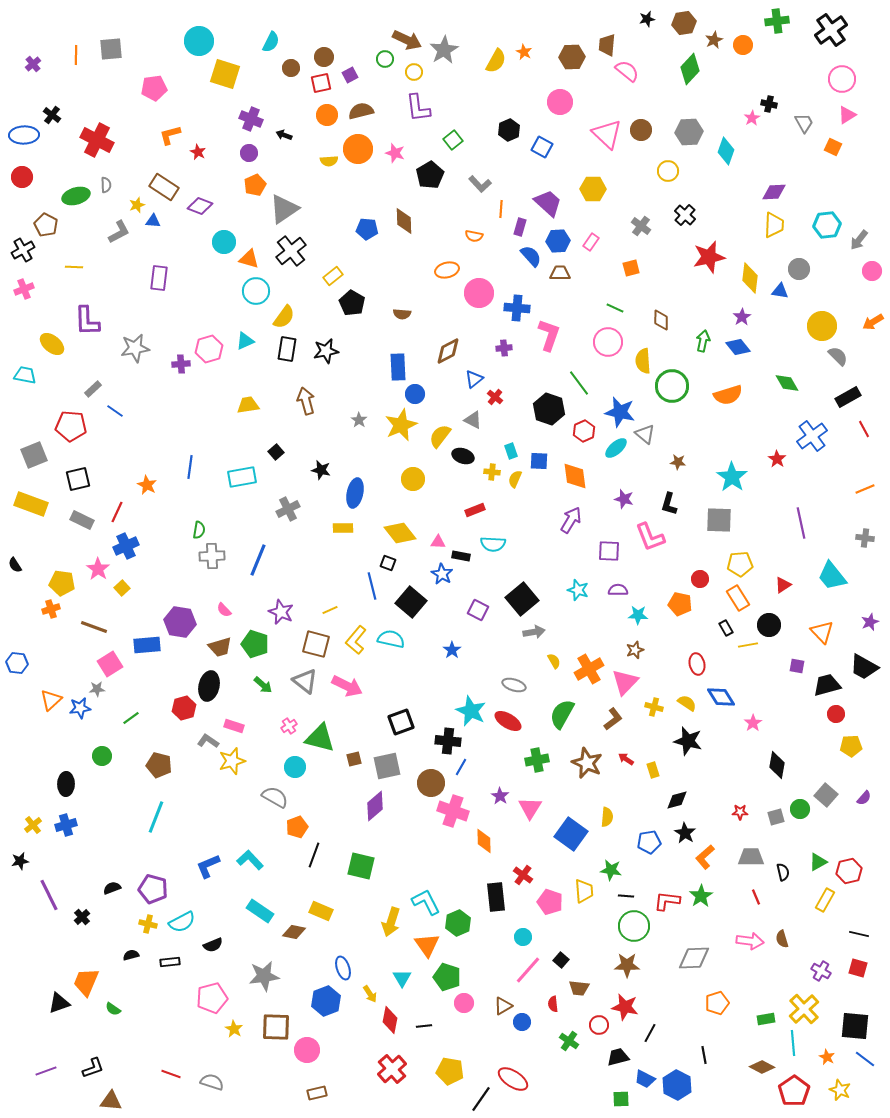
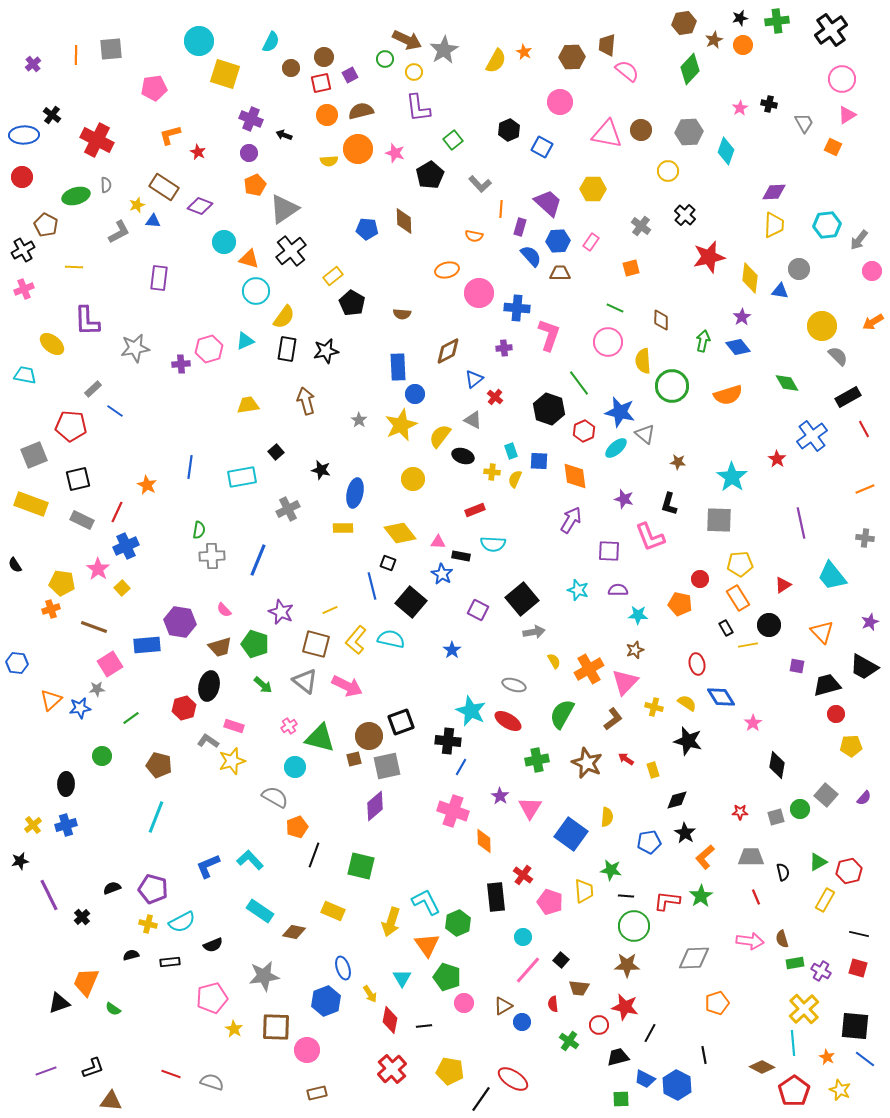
black star at (647, 19): moved 93 px right, 1 px up
pink star at (752, 118): moved 12 px left, 10 px up
pink triangle at (607, 134): rotated 32 degrees counterclockwise
brown circle at (431, 783): moved 62 px left, 47 px up
yellow rectangle at (321, 911): moved 12 px right
green rectangle at (766, 1019): moved 29 px right, 56 px up
